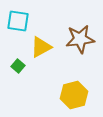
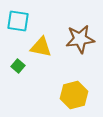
yellow triangle: rotated 40 degrees clockwise
